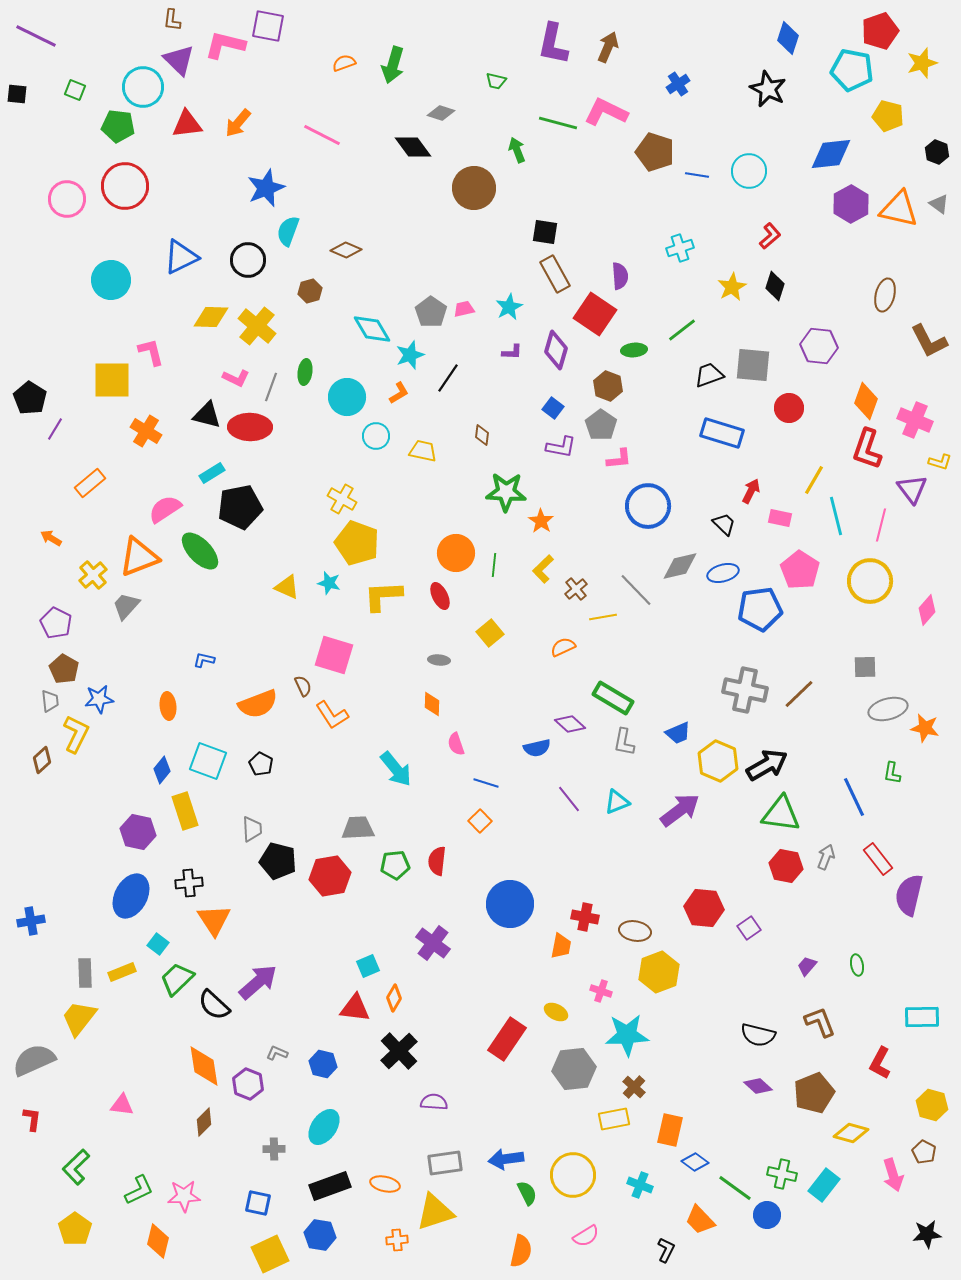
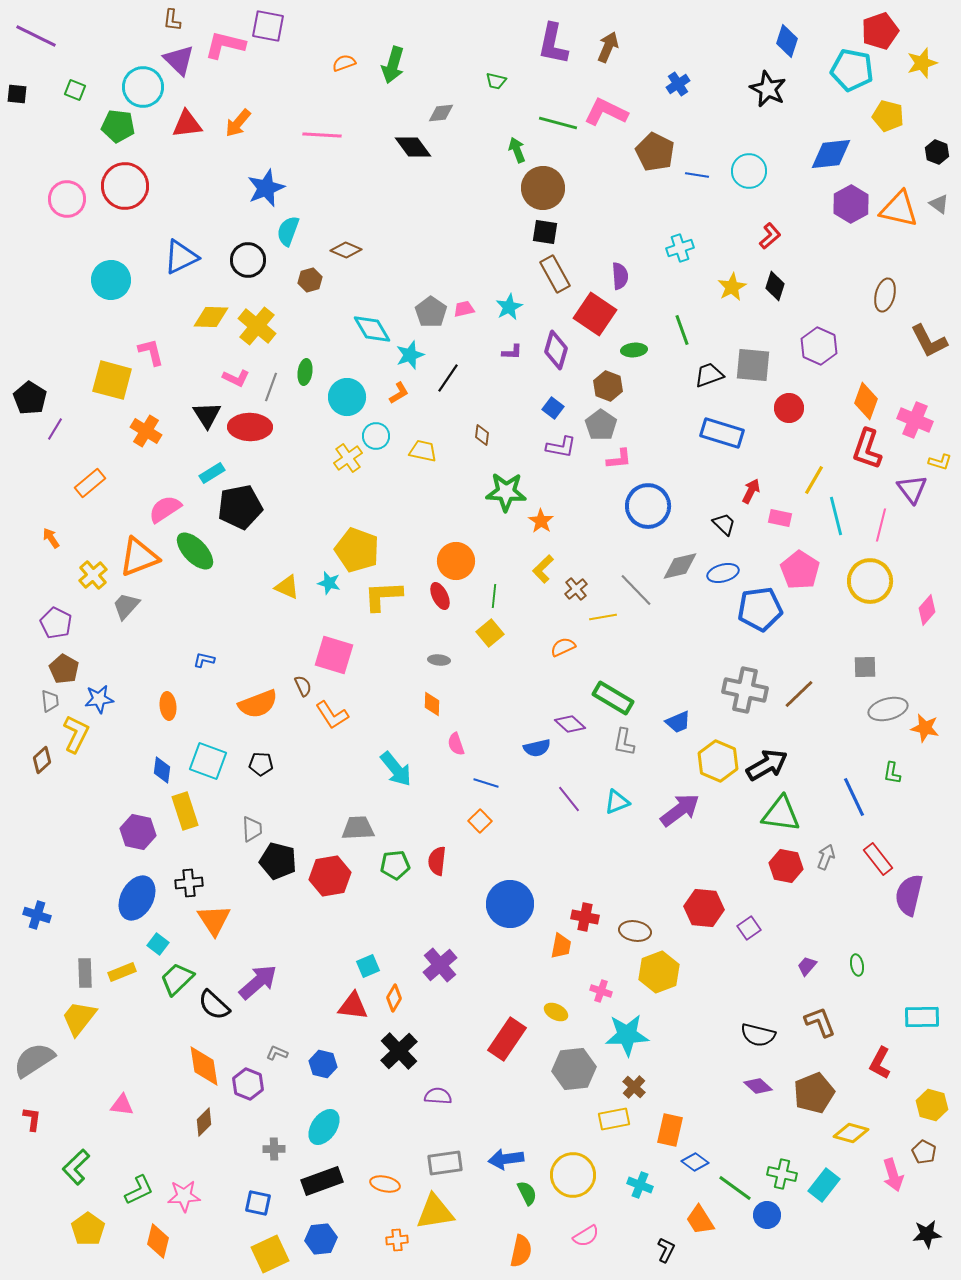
blue diamond at (788, 38): moved 1 px left, 3 px down
gray diamond at (441, 113): rotated 24 degrees counterclockwise
pink line at (322, 135): rotated 24 degrees counterclockwise
brown pentagon at (655, 152): rotated 9 degrees clockwise
brown circle at (474, 188): moved 69 px right
brown hexagon at (310, 291): moved 11 px up
green line at (682, 330): rotated 72 degrees counterclockwise
purple hexagon at (819, 346): rotated 18 degrees clockwise
yellow square at (112, 380): rotated 15 degrees clockwise
black triangle at (207, 415): rotated 44 degrees clockwise
yellow cross at (342, 499): moved 6 px right, 41 px up; rotated 24 degrees clockwise
orange arrow at (51, 538): rotated 25 degrees clockwise
yellow pentagon at (357, 543): moved 7 px down
green ellipse at (200, 551): moved 5 px left
orange circle at (456, 553): moved 8 px down
green line at (494, 565): moved 31 px down
blue trapezoid at (678, 733): moved 11 px up
black pentagon at (261, 764): rotated 25 degrees counterclockwise
blue diamond at (162, 770): rotated 32 degrees counterclockwise
blue ellipse at (131, 896): moved 6 px right, 2 px down
blue cross at (31, 921): moved 6 px right, 6 px up; rotated 28 degrees clockwise
purple cross at (433, 943): moved 7 px right, 22 px down; rotated 12 degrees clockwise
red triangle at (355, 1008): moved 2 px left, 2 px up
gray semicircle at (34, 1060): rotated 9 degrees counterclockwise
purple semicircle at (434, 1102): moved 4 px right, 6 px up
black rectangle at (330, 1186): moved 8 px left, 5 px up
yellow triangle at (435, 1212): rotated 9 degrees clockwise
orange trapezoid at (700, 1220): rotated 12 degrees clockwise
yellow pentagon at (75, 1229): moved 13 px right
blue hexagon at (320, 1235): moved 1 px right, 4 px down; rotated 16 degrees counterclockwise
